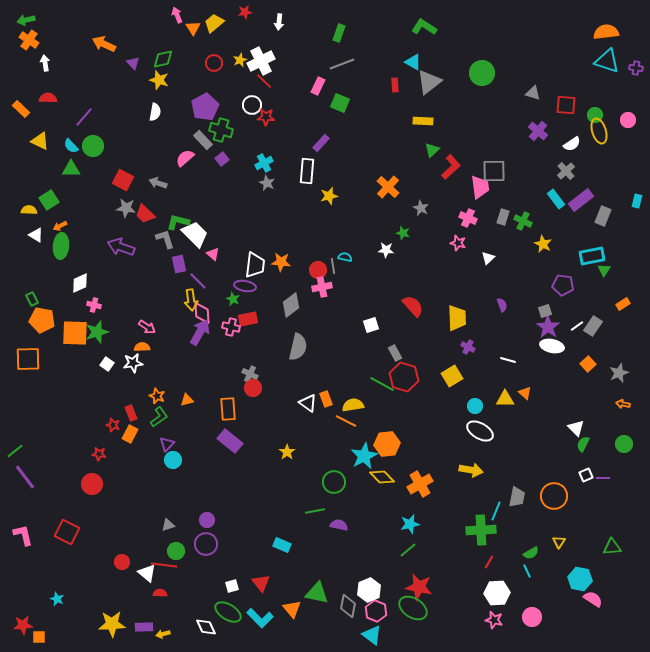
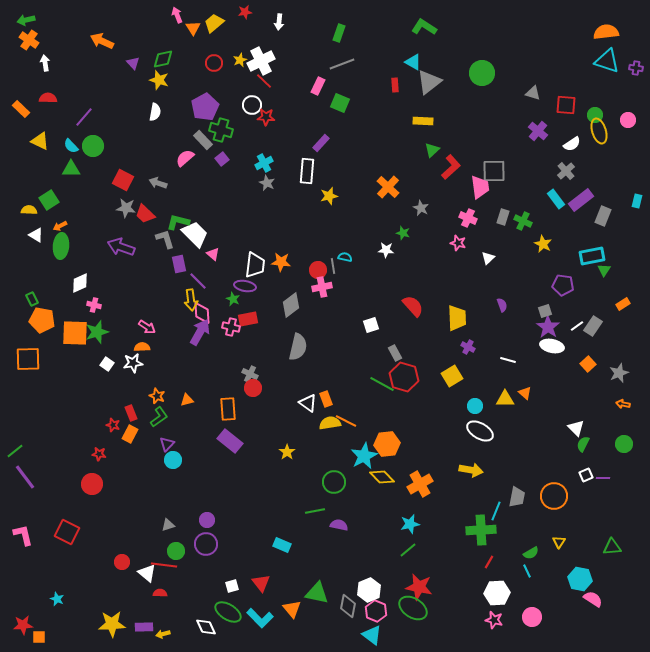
orange arrow at (104, 44): moved 2 px left, 3 px up
yellow semicircle at (353, 405): moved 23 px left, 18 px down
